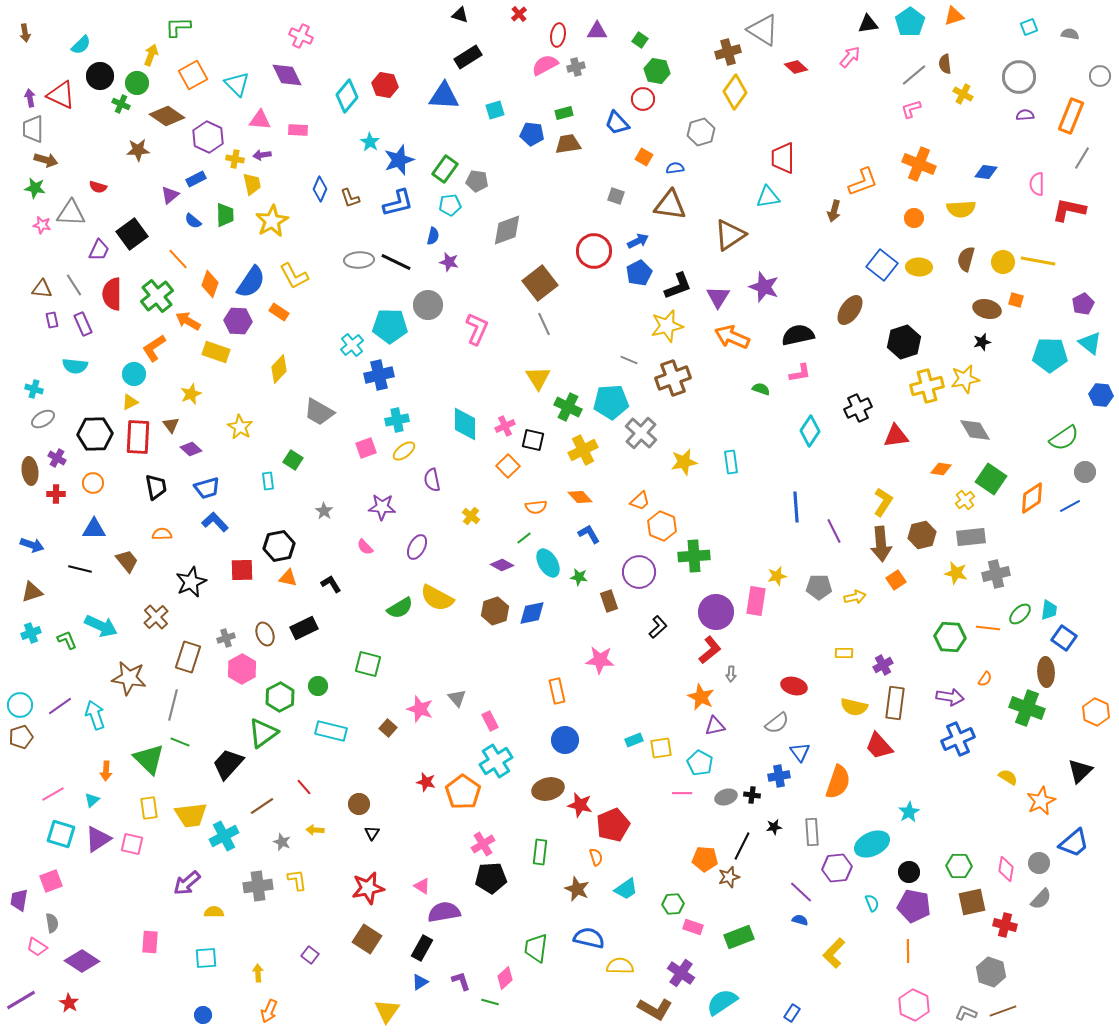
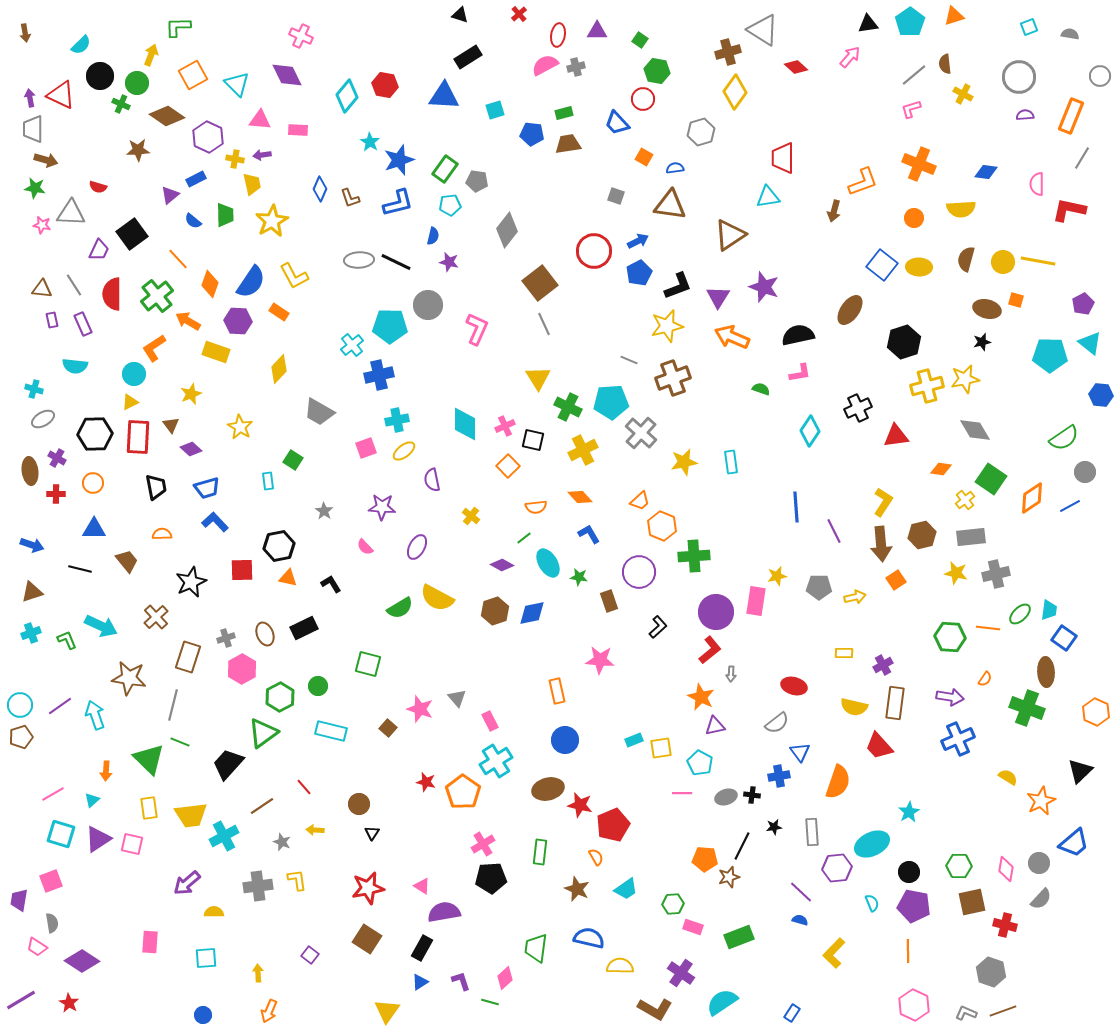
gray diamond at (507, 230): rotated 32 degrees counterclockwise
orange semicircle at (596, 857): rotated 12 degrees counterclockwise
